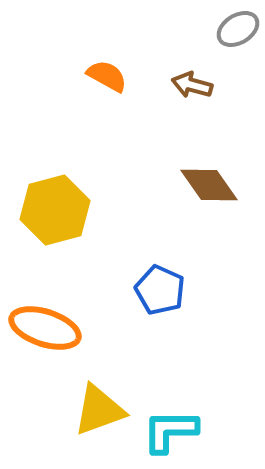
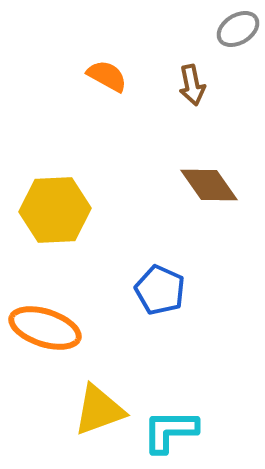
brown arrow: rotated 117 degrees counterclockwise
yellow hexagon: rotated 12 degrees clockwise
